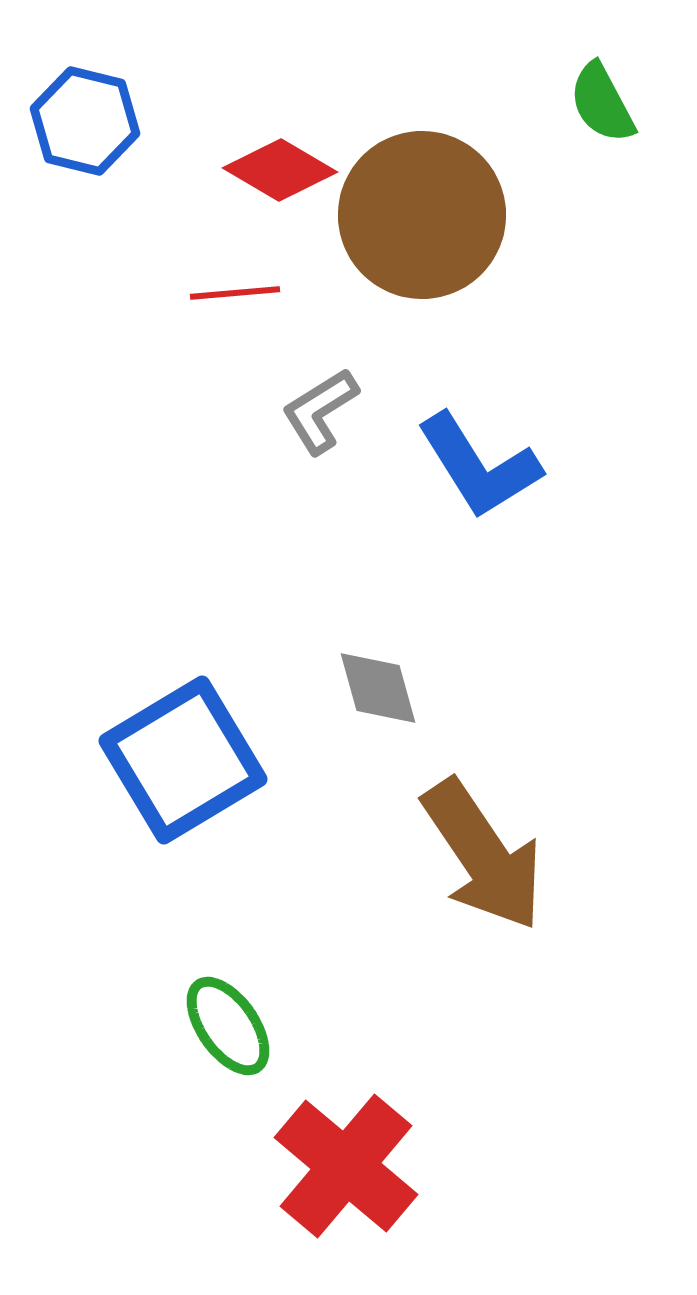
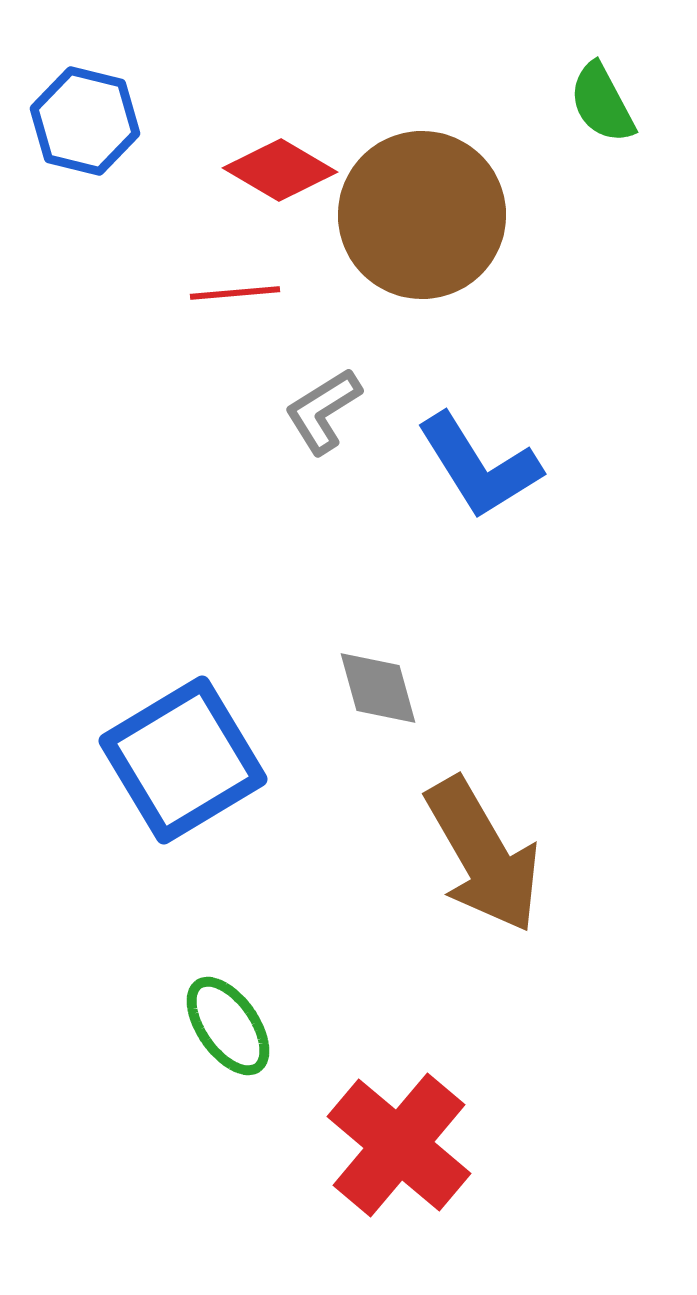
gray L-shape: moved 3 px right
brown arrow: rotated 4 degrees clockwise
red cross: moved 53 px right, 21 px up
